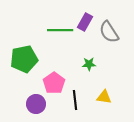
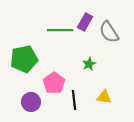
green star: rotated 24 degrees counterclockwise
black line: moved 1 px left
purple circle: moved 5 px left, 2 px up
